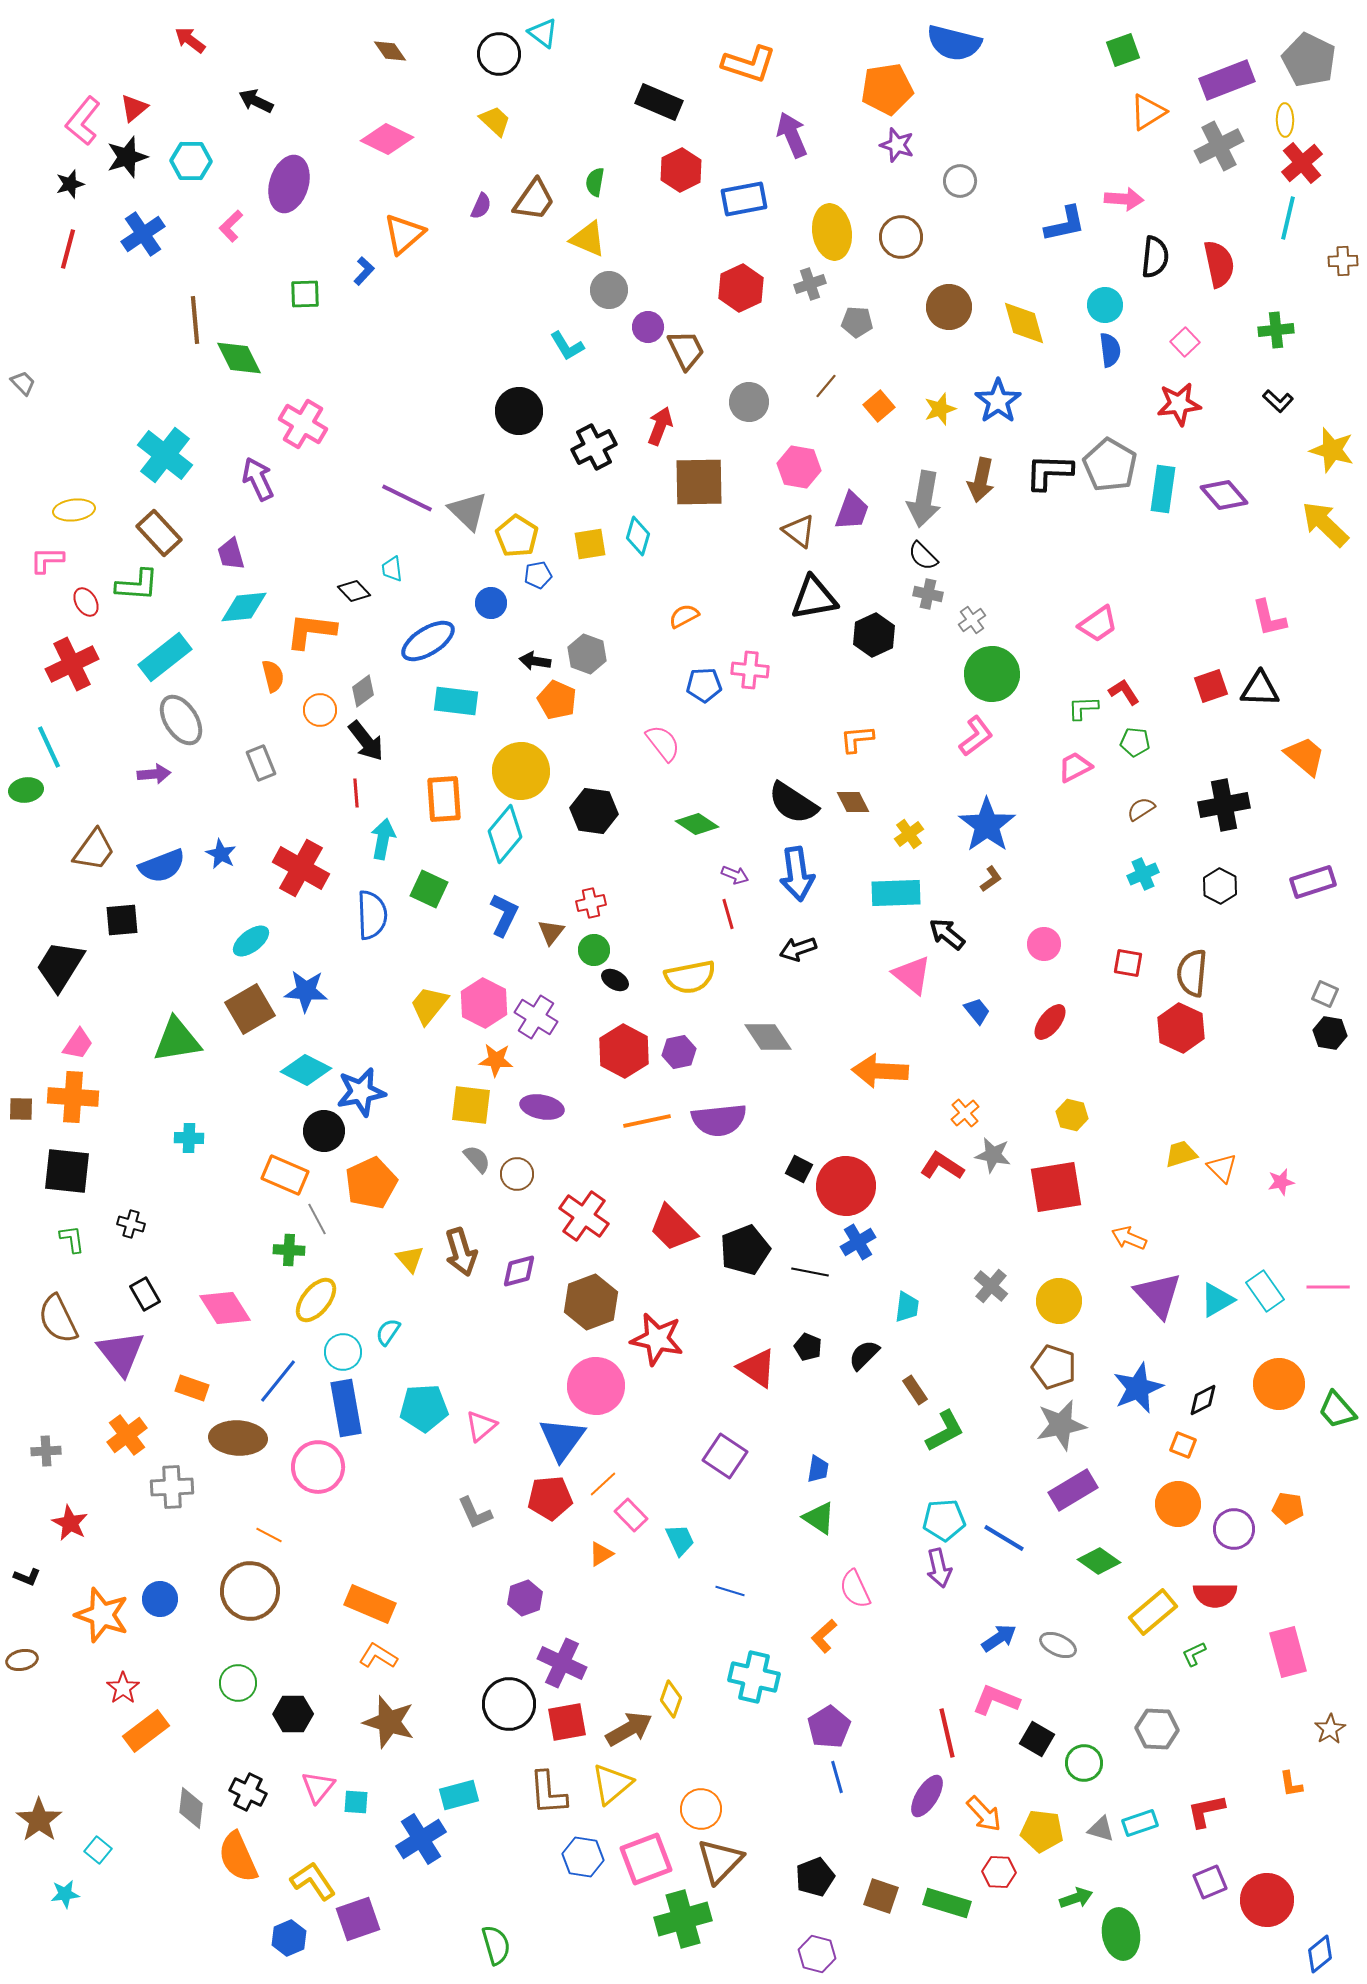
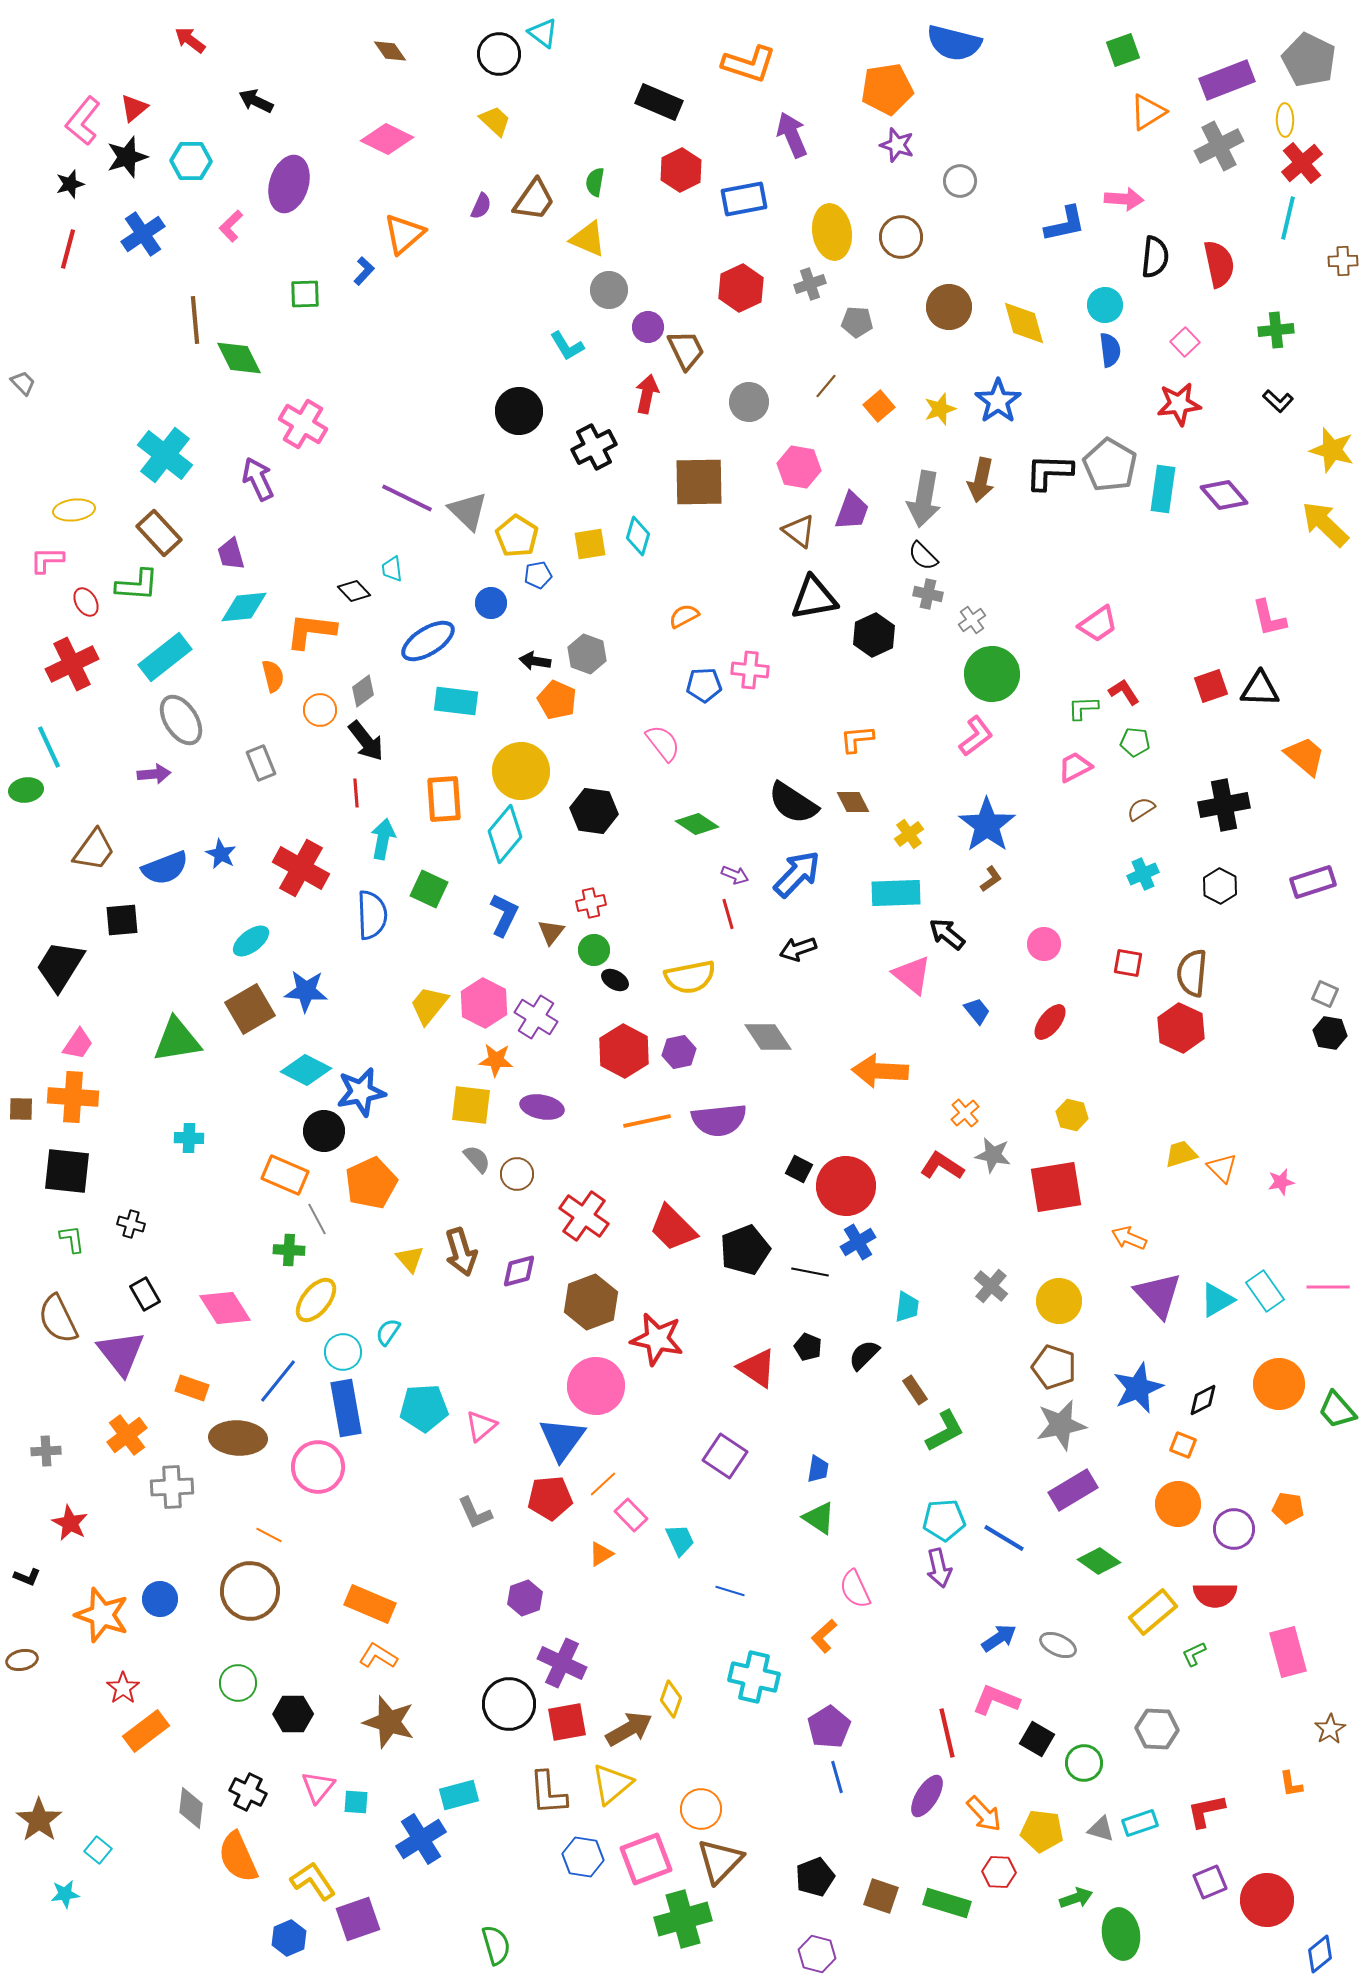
red arrow at (660, 426): moved 13 px left, 32 px up; rotated 9 degrees counterclockwise
blue semicircle at (162, 866): moved 3 px right, 2 px down
blue arrow at (797, 874): rotated 128 degrees counterclockwise
